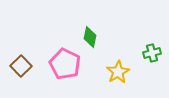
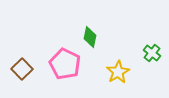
green cross: rotated 36 degrees counterclockwise
brown square: moved 1 px right, 3 px down
